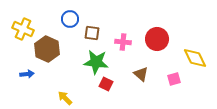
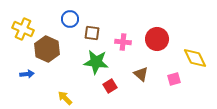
red square: moved 4 px right, 2 px down; rotated 32 degrees clockwise
